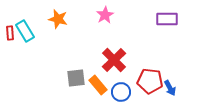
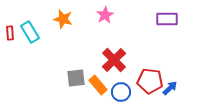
orange star: moved 5 px right
cyan rectangle: moved 5 px right, 1 px down
blue arrow: rotated 105 degrees counterclockwise
